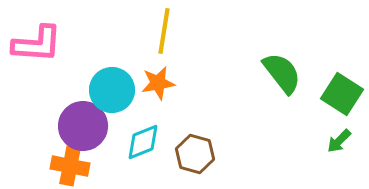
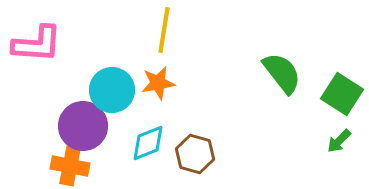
yellow line: moved 1 px up
cyan diamond: moved 5 px right, 1 px down
